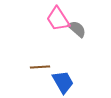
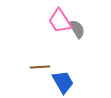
pink trapezoid: moved 2 px right, 2 px down
gray semicircle: rotated 18 degrees clockwise
